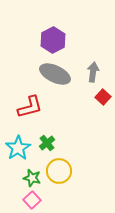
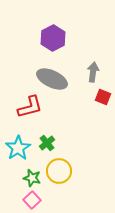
purple hexagon: moved 2 px up
gray ellipse: moved 3 px left, 5 px down
red square: rotated 21 degrees counterclockwise
